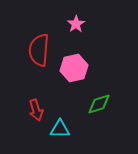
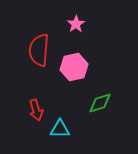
pink hexagon: moved 1 px up
green diamond: moved 1 px right, 1 px up
